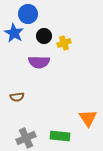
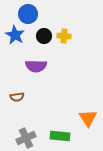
blue star: moved 1 px right, 2 px down
yellow cross: moved 7 px up; rotated 24 degrees clockwise
purple semicircle: moved 3 px left, 4 px down
